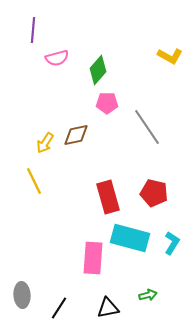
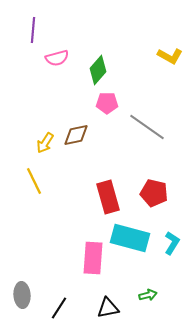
gray line: rotated 21 degrees counterclockwise
